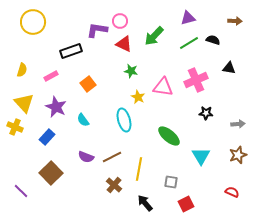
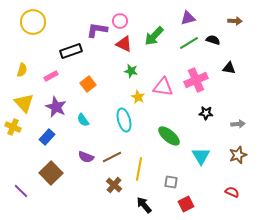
yellow cross: moved 2 px left
black arrow: moved 1 px left, 2 px down
